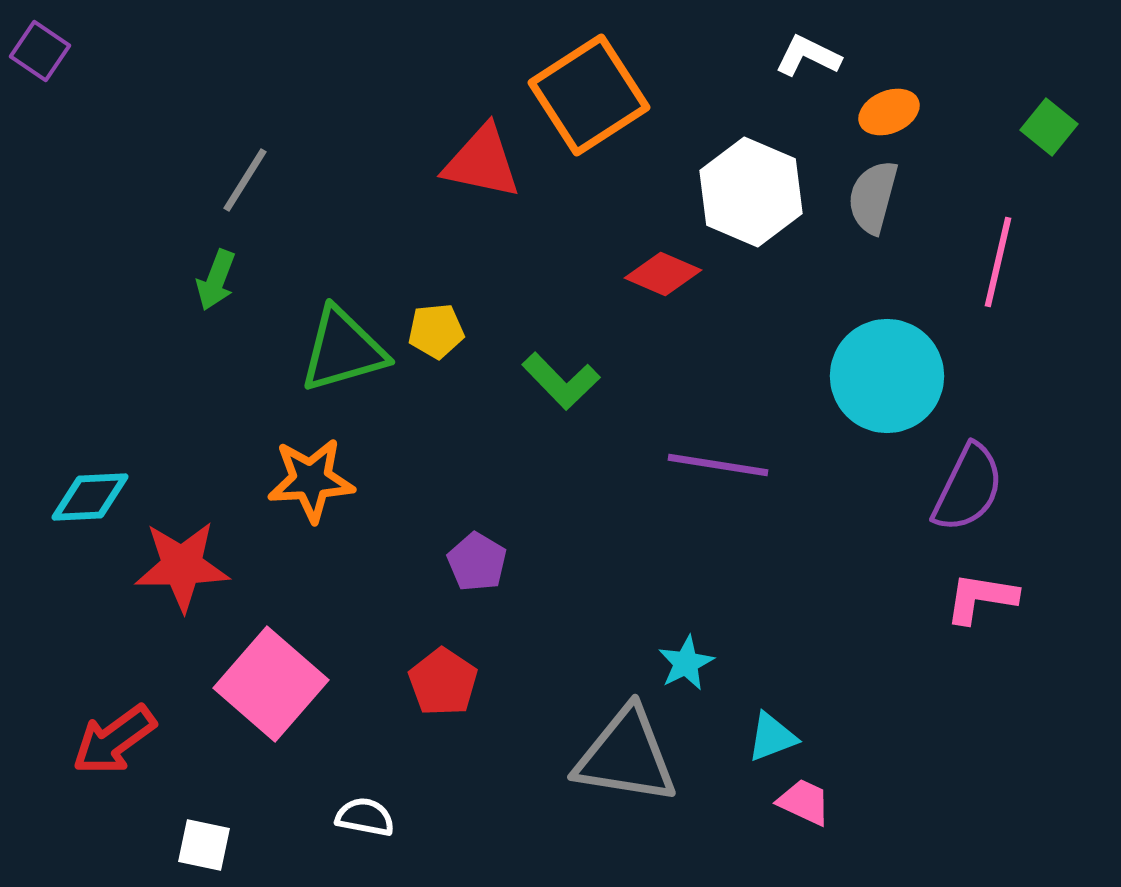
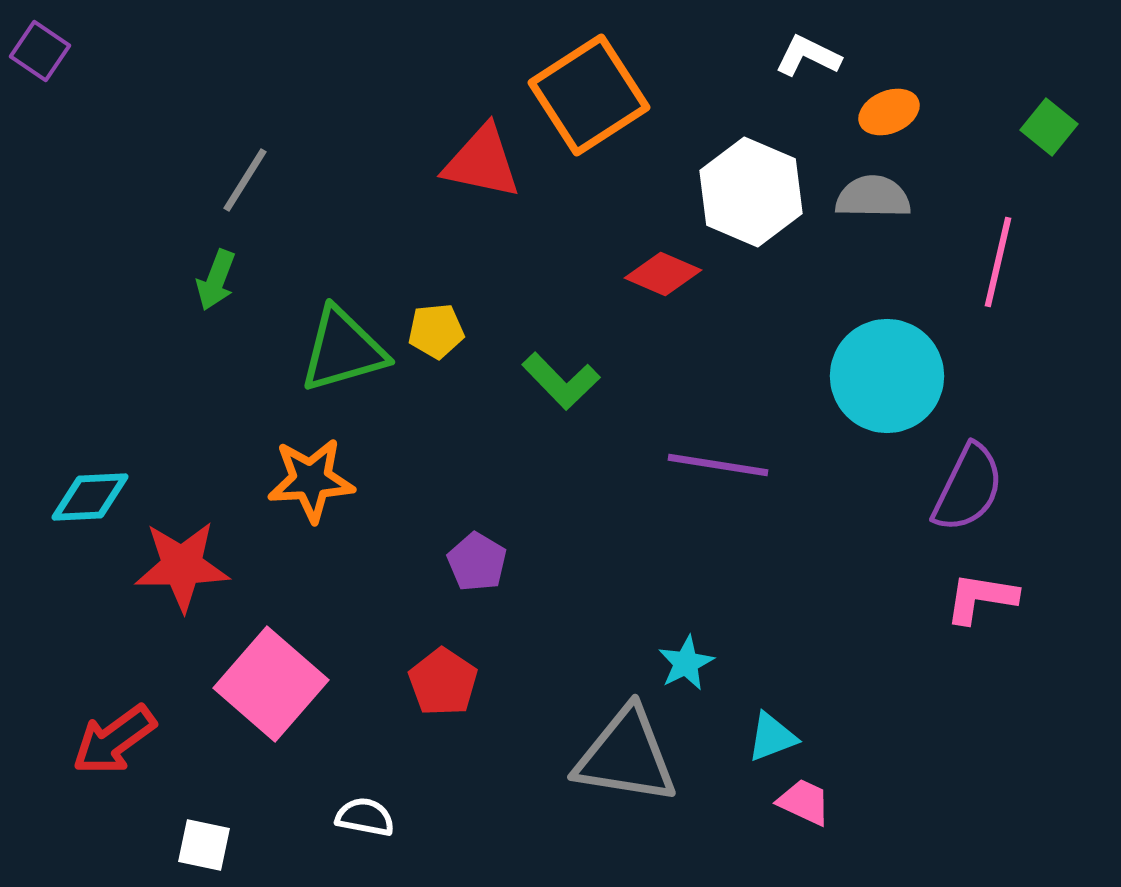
gray semicircle: rotated 76 degrees clockwise
